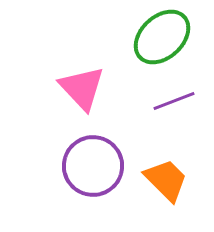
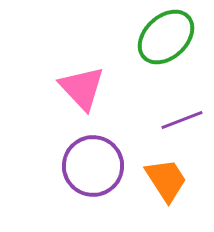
green ellipse: moved 4 px right
purple line: moved 8 px right, 19 px down
orange trapezoid: rotated 12 degrees clockwise
